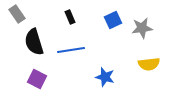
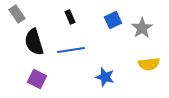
gray star: rotated 25 degrees counterclockwise
